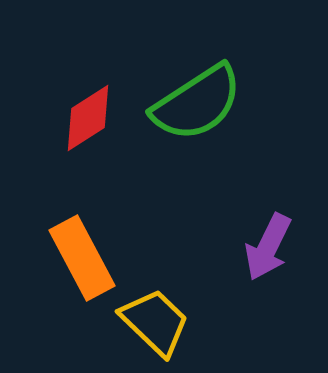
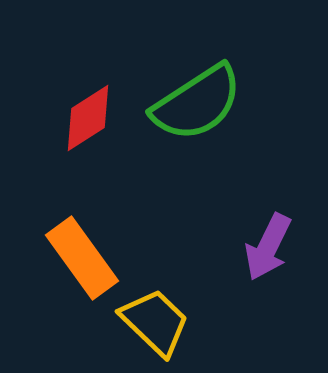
orange rectangle: rotated 8 degrees counterclockwise
